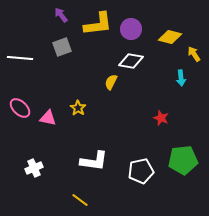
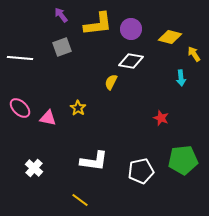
white cross: rotated 24 degrees counterclockwise
